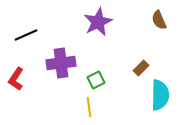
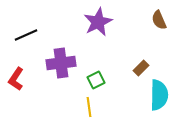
cyan semicircle: moved 1 px left
